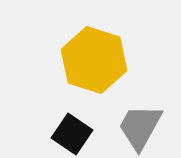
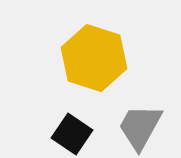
yellow hexagon: moved 2 px up
